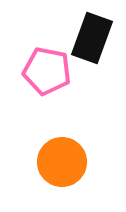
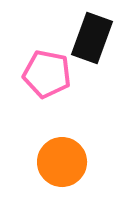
pink pentagon: moved 3 px down
